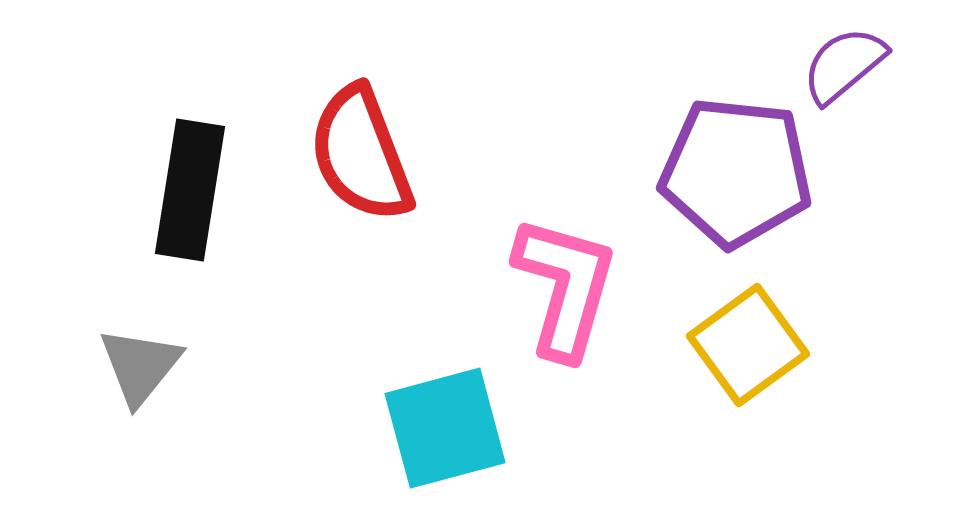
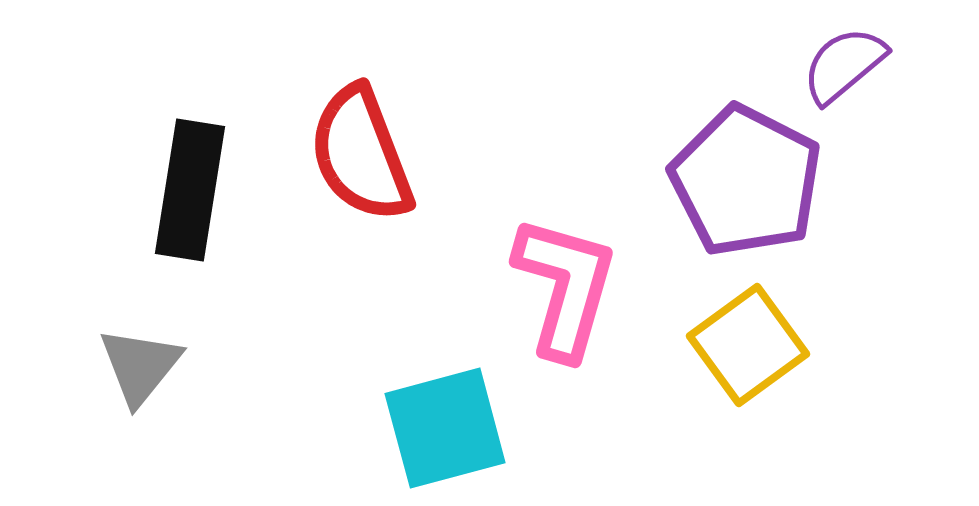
purple pentagon: moved 10 px right, 9 px down; rotated 21 degrees clockwise
